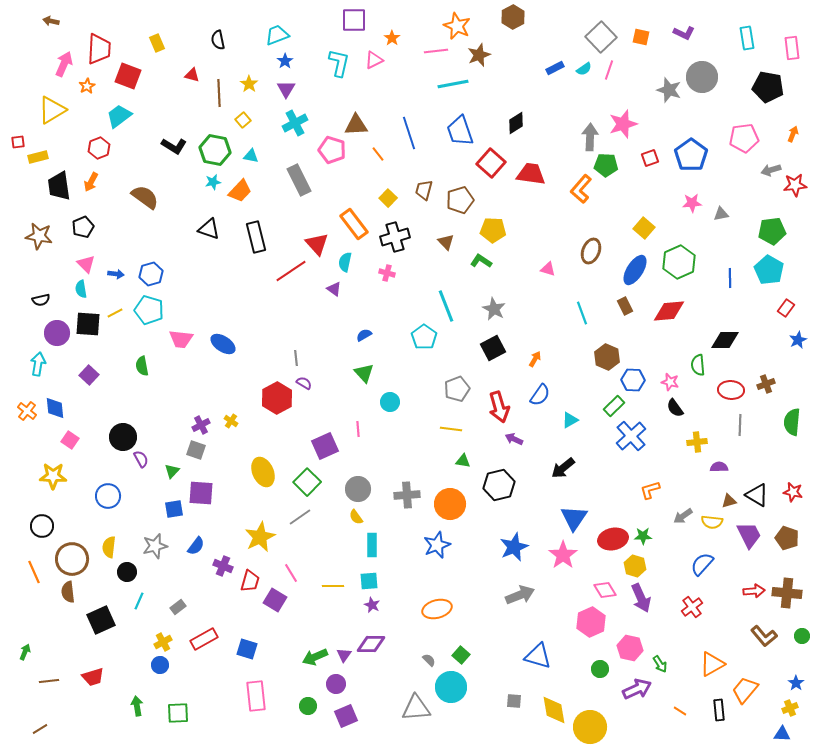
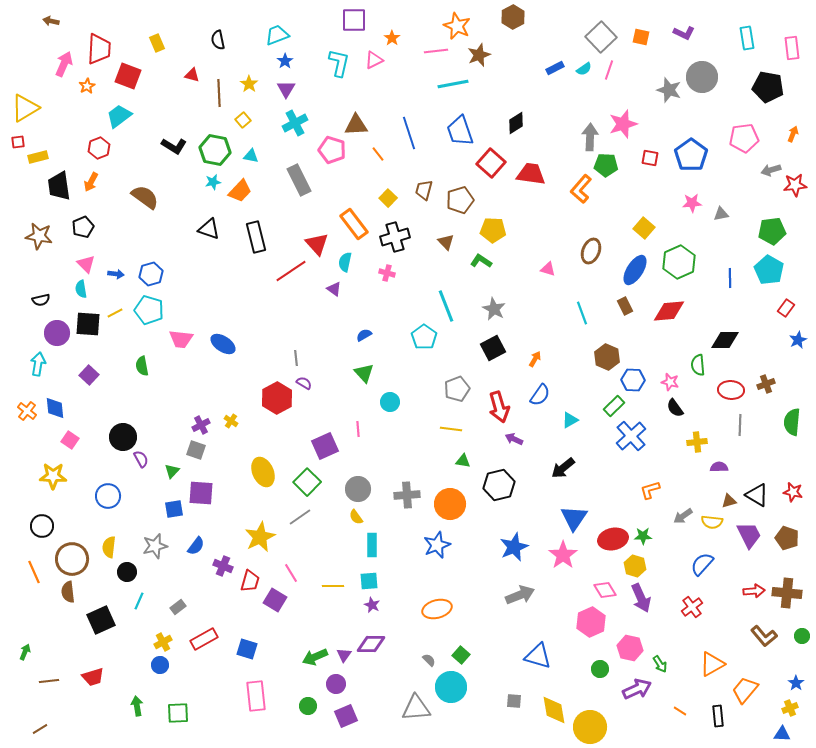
yellow triangle at (52, 110): moved 27 px left, 2 px up
red square at (650, 158): rotated 30 degrees clockwise
black rectangle at (719, 710): moved 1 px left, 6 px down
